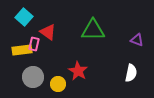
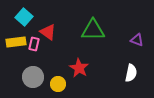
yellow rectangle: moved 6 px left, 8 px up
red star: moved 1 px right, 3 px up
